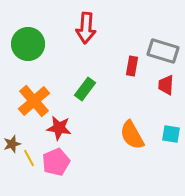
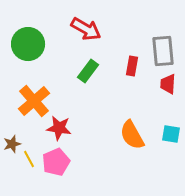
red arrow: moved 1 px down; rotated 64 degrees counterclockwise
gray rectangle: rotated 68 degrees clockwise
red trapezoid: moved 2 px right, 1 px up
green rectangle: moved 3 px right, 18 px up
yellow line: moved 1 px down
